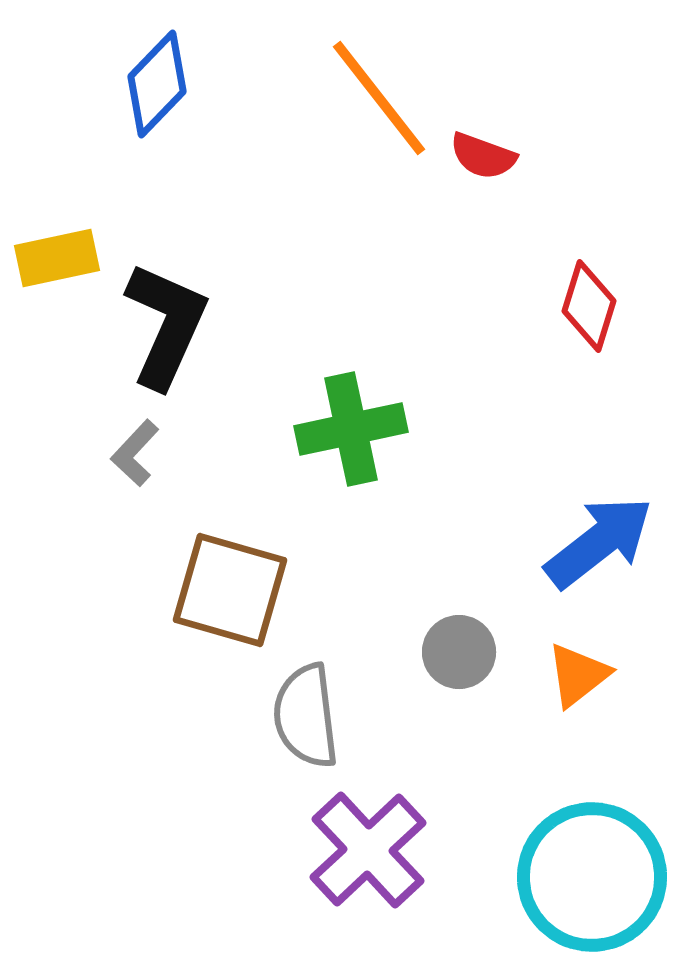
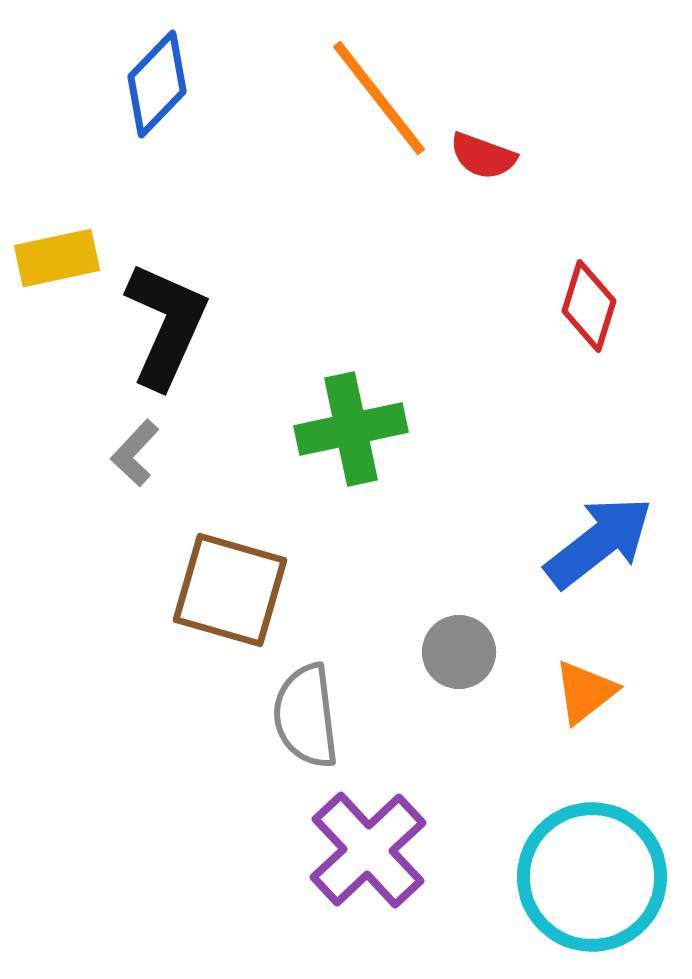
orange triangle: moved 7 px right, 17 px down
